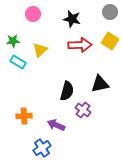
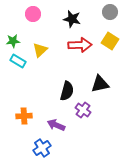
cyan rectangle: moved 1 px up
